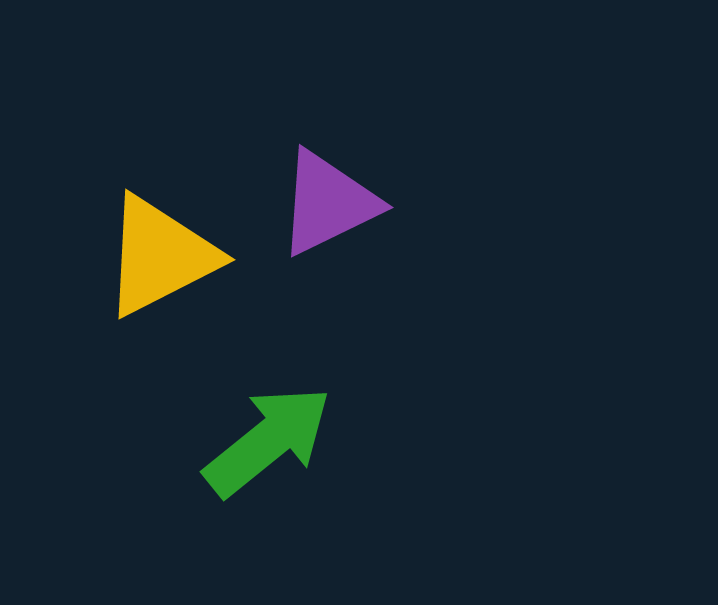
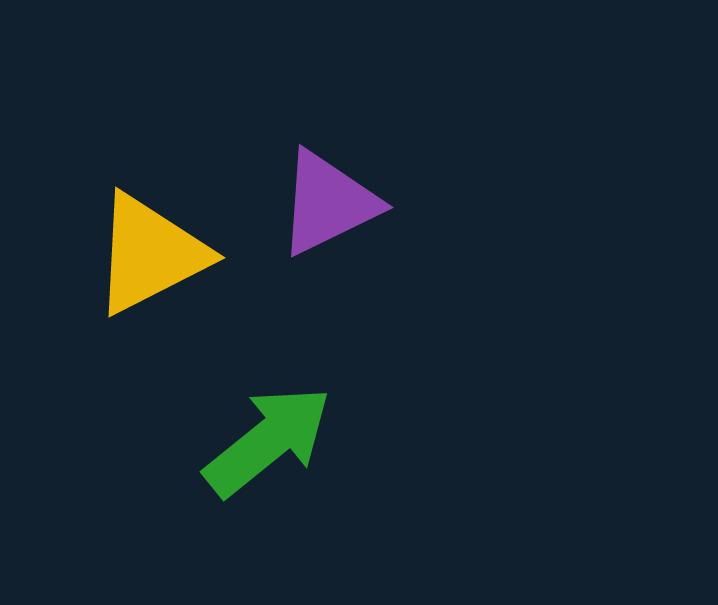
yellow triangle: moved 10 px left, 2 px up
